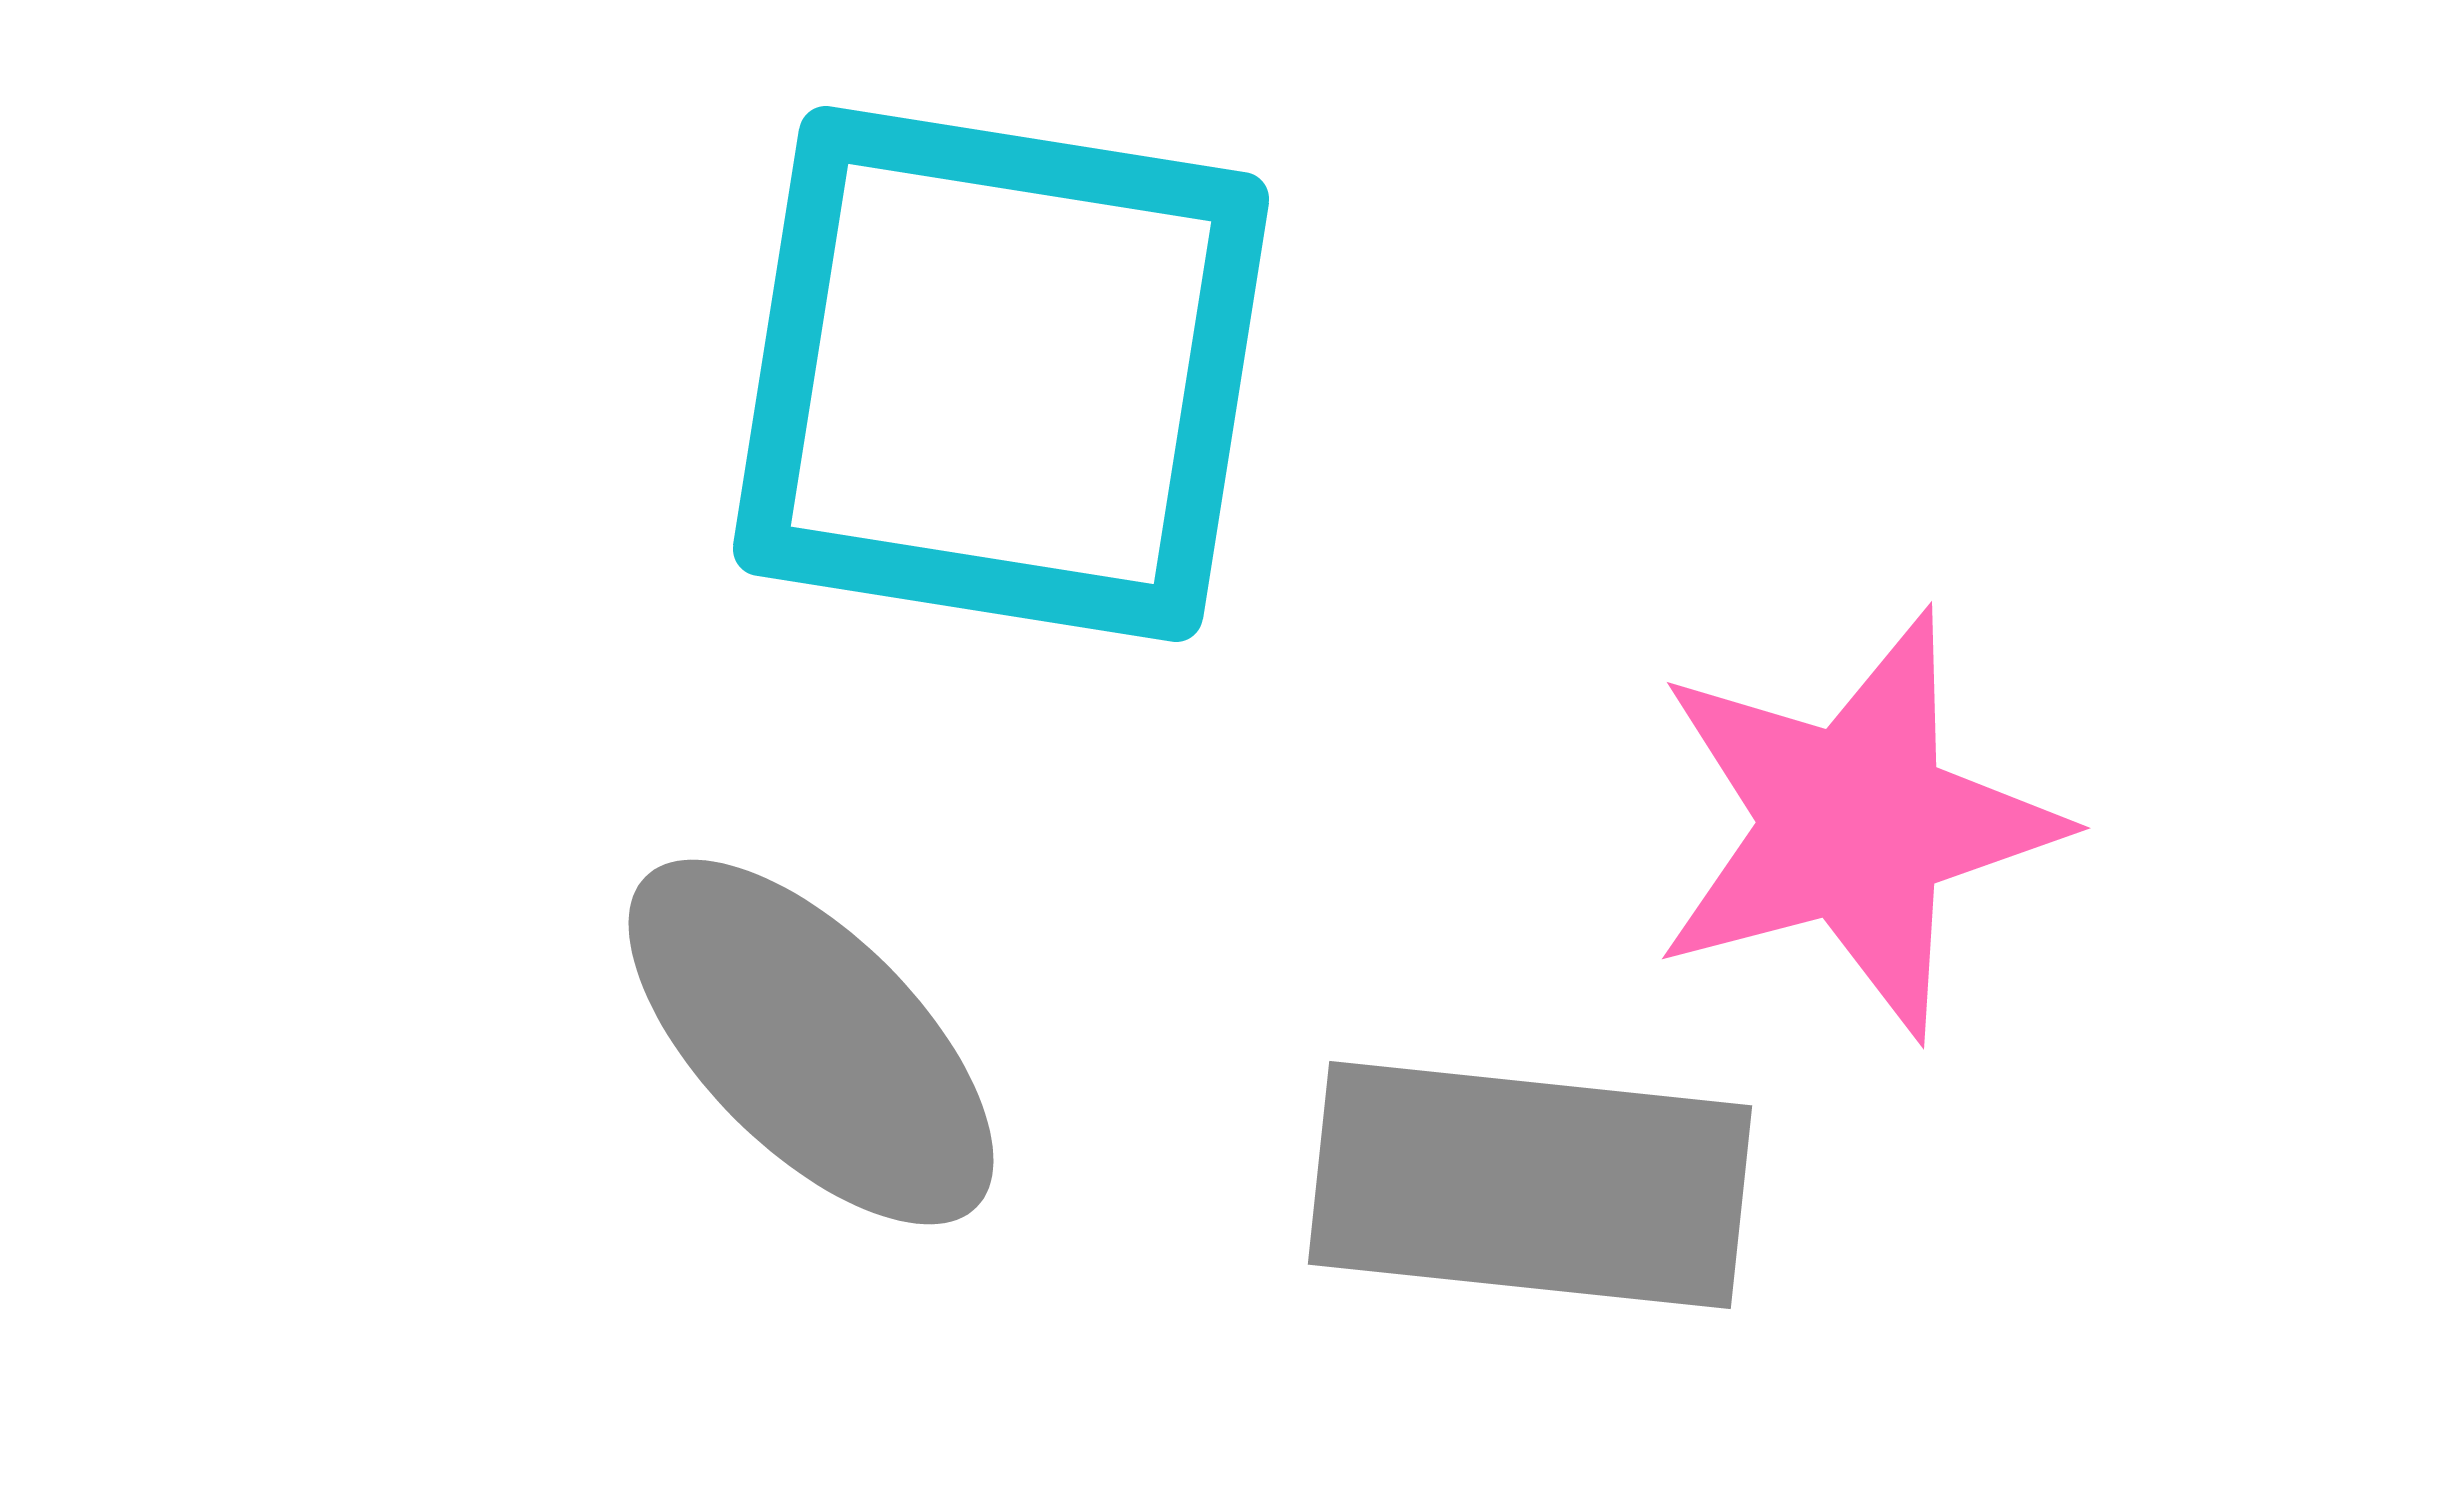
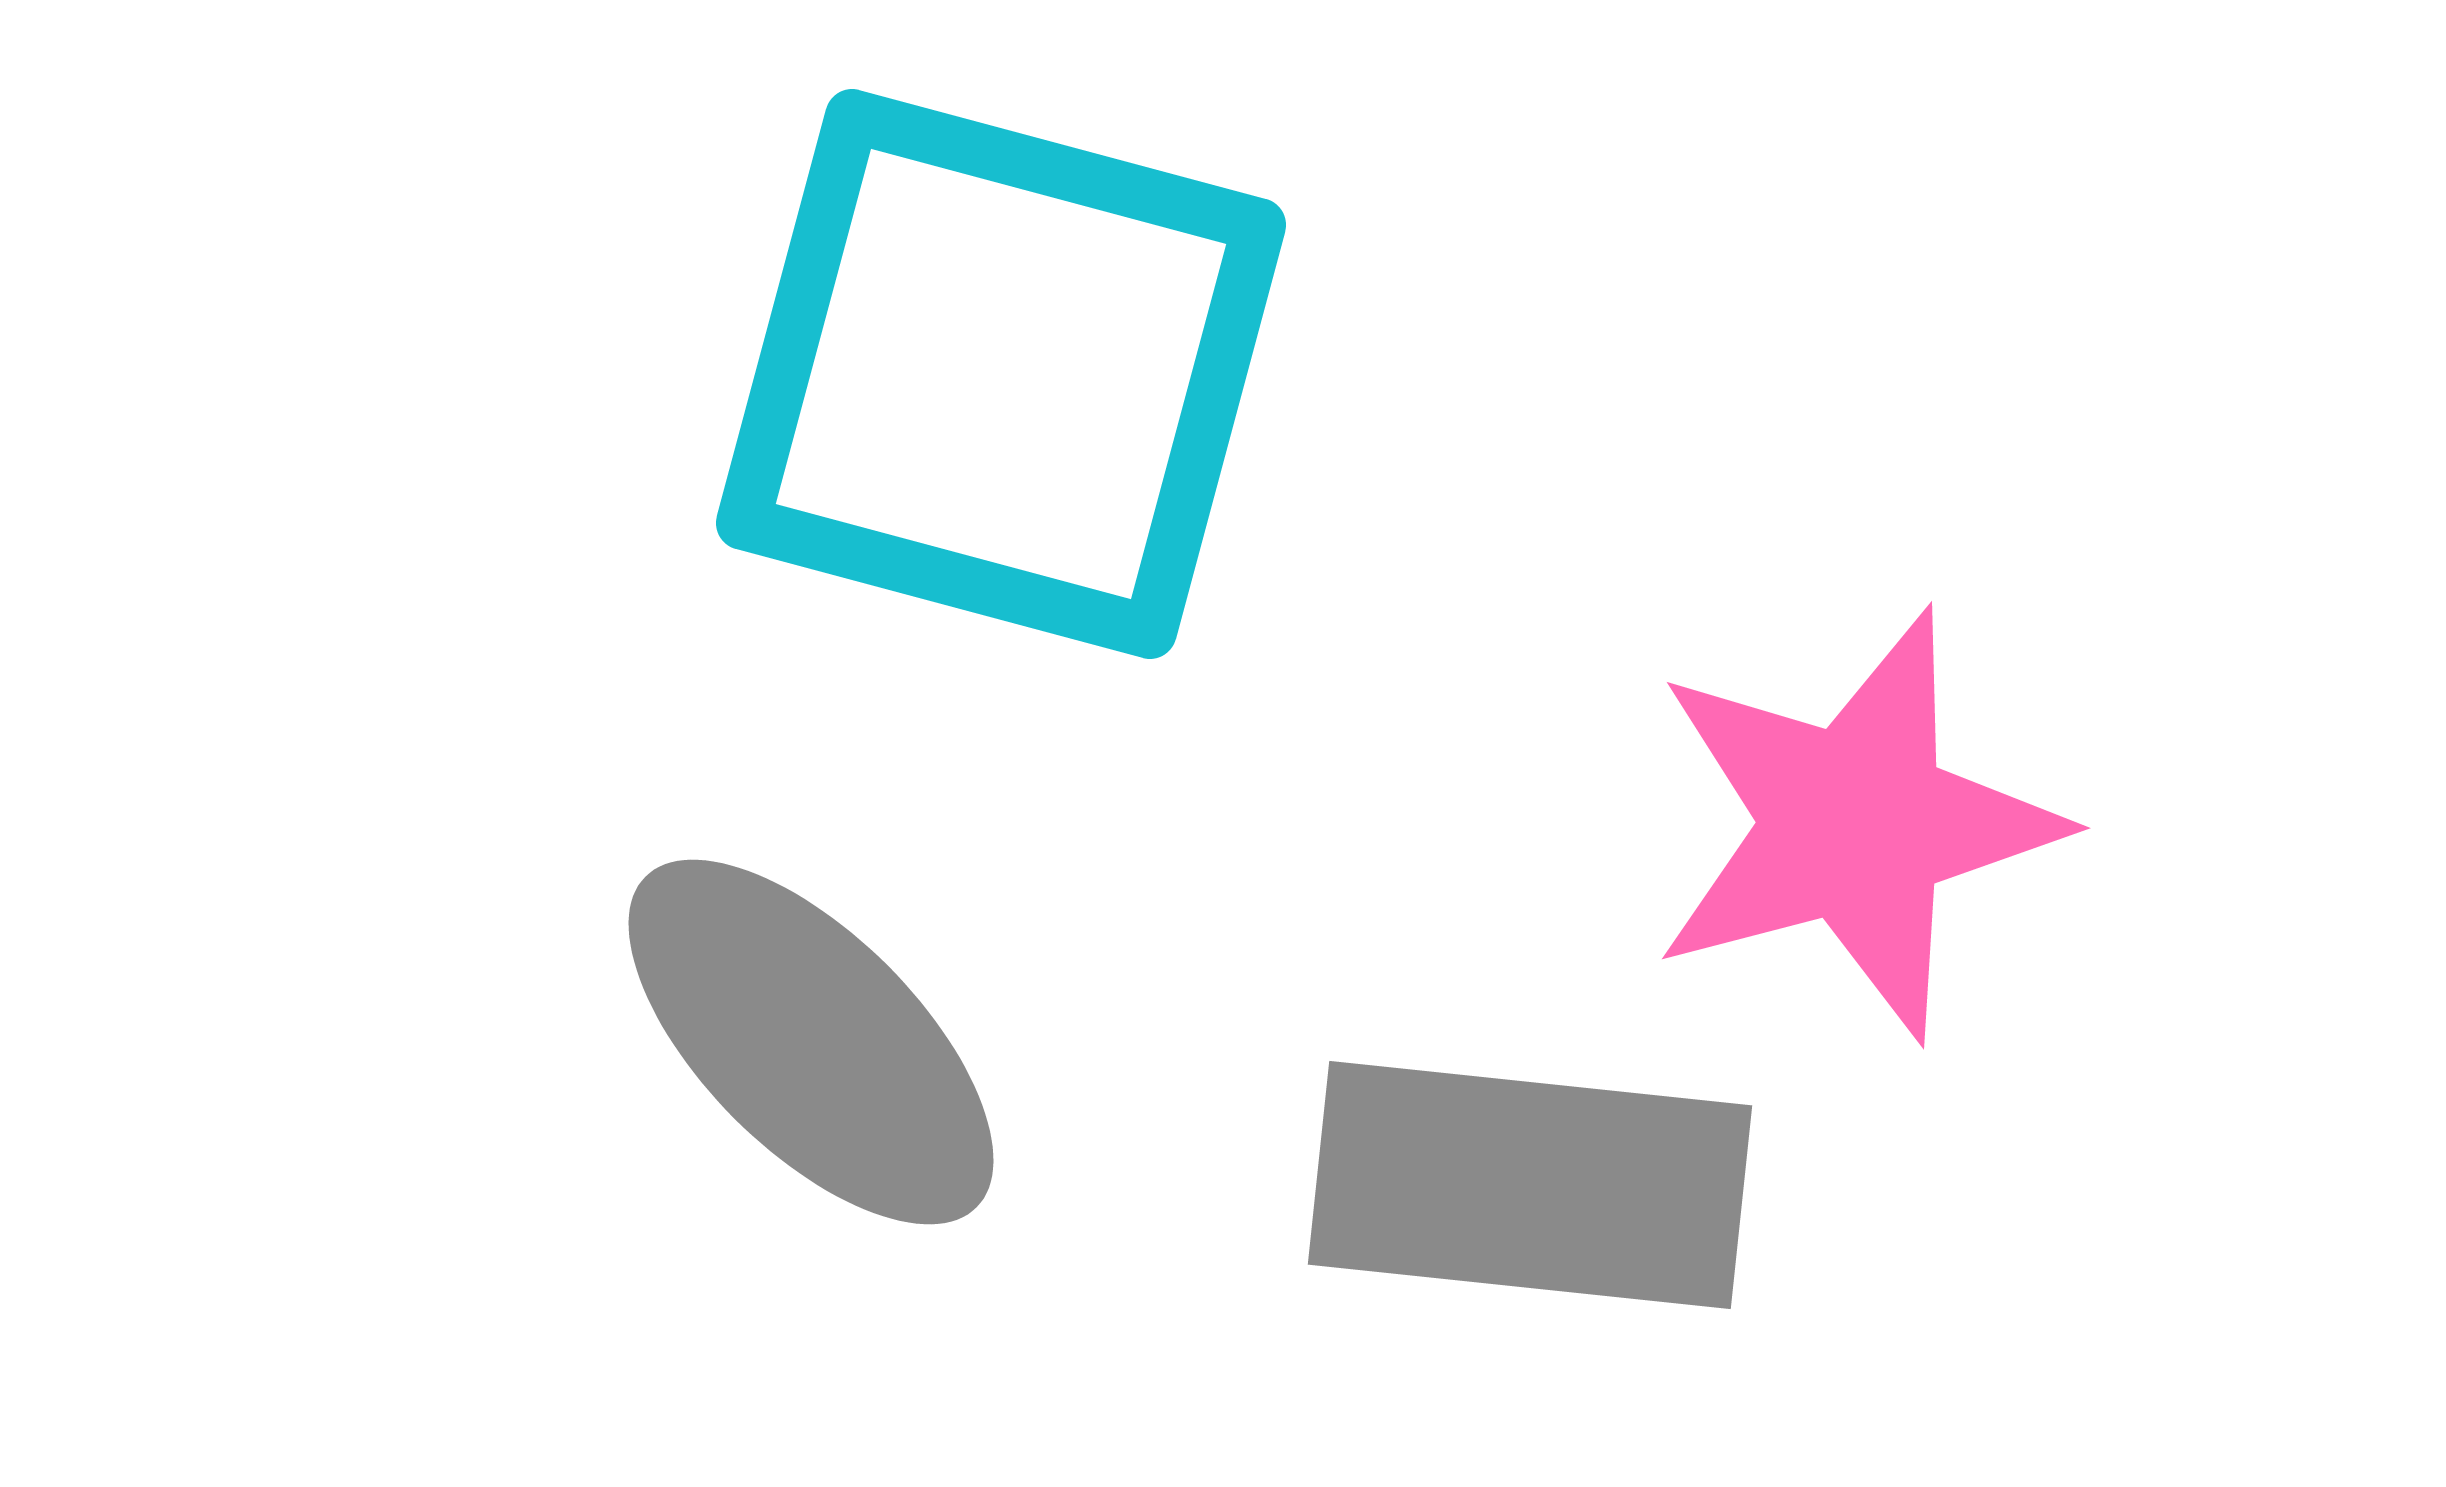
cyan square: rotated 6 degrees clockwise
